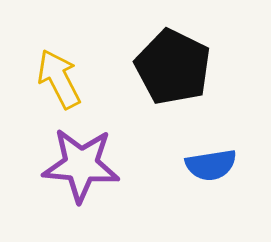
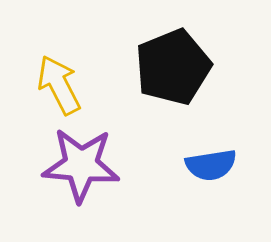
black pentagon: rotated 24 degrees clockwise
yellow arrow: moved 6 px down
